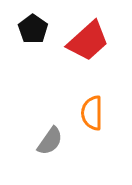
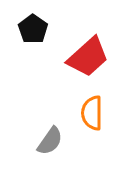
red trapezoid: moved 16 px down
